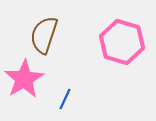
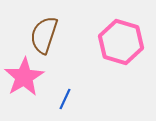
pink hexagon: moved 1 px left
pink star: moved 2 px up
